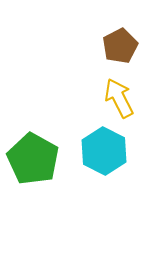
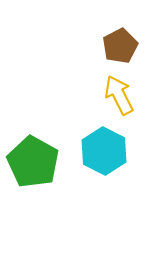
yellow arrow: moved 3 px up
green pentagon: moved 3 px down
